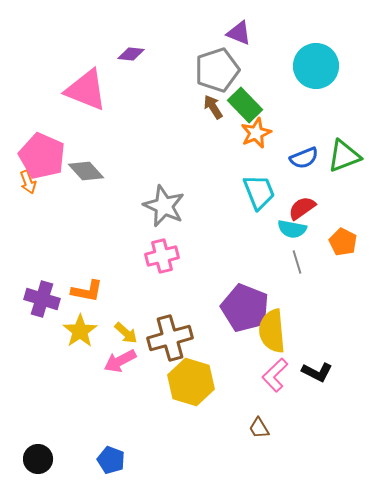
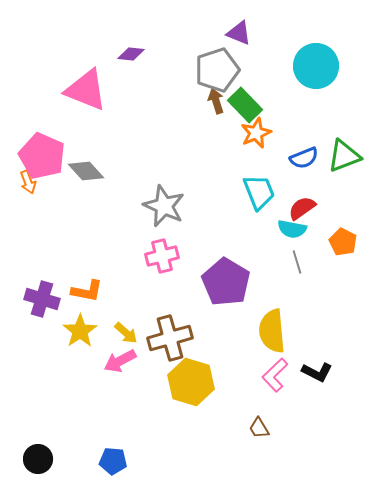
brown arrow: moved 3 px right, 6 px up; rotated 15 degrees clockwise
purple pentagon: moved 19 px left, 26 px up; rotated 9 degrees clockwise
blue pentagon: moved 2 px right, 1 px down; rotated 16 degrees counterclockwise
